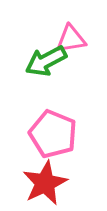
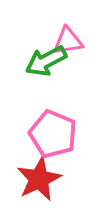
pink triangle: moved 3 px left, 2 px down
red star: moved 6 px left, 4 px up
